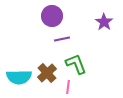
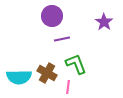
brown cross: rotated 18 degrees counterclockwise
